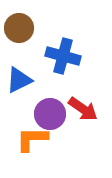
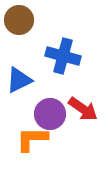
brown circle: moved 8 px up
